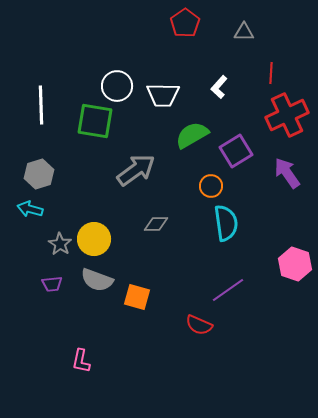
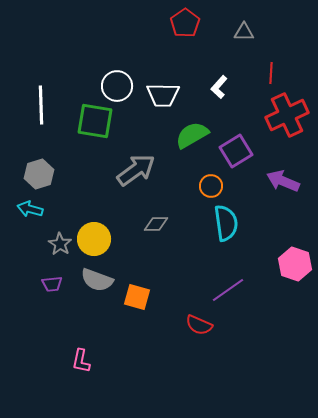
purple arrow: moved 4 px left, 8 px down; rotated 32 degrees counterclockwise
